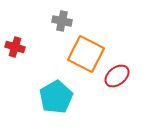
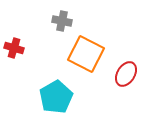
red cross: moved 1 px left, 1 px down
red ellipse: moved 9 px right, 2 px up; rotated 20 degrees counterclockwise
